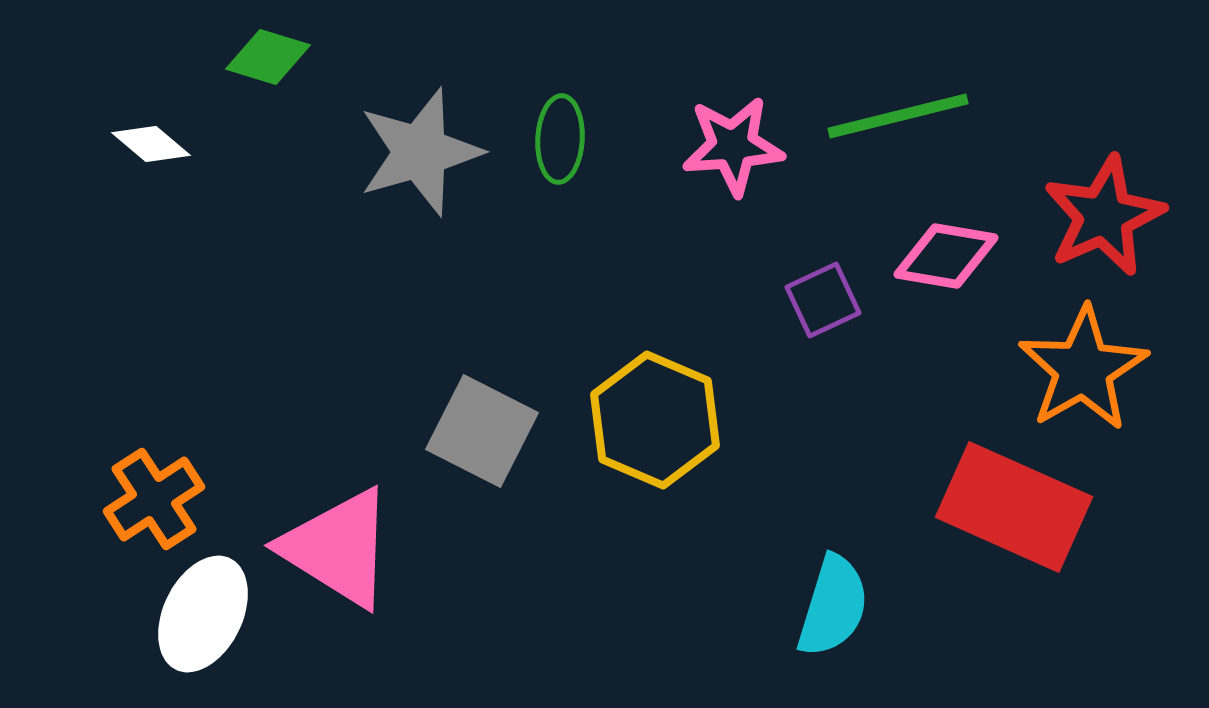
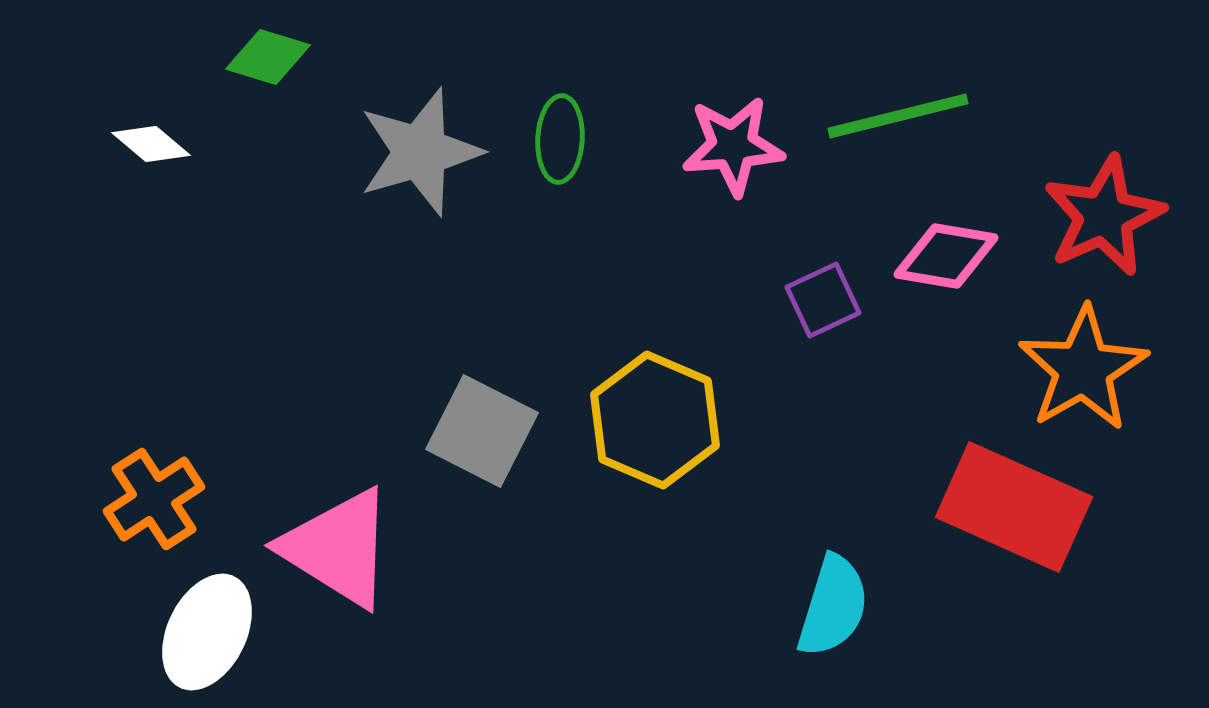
white ellipse: moved 4 px right, 18 px down
